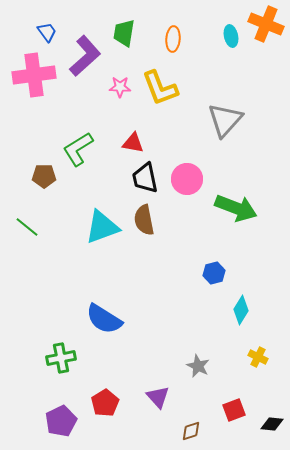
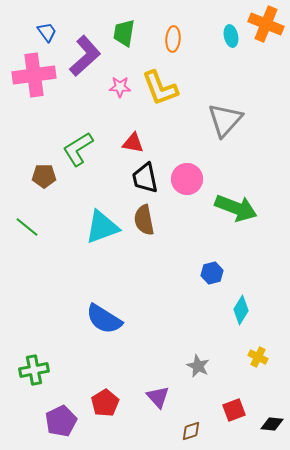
blue hexagon: moved 2 px left
green cross: moved 27 px left, 12 px down
